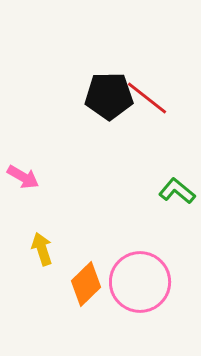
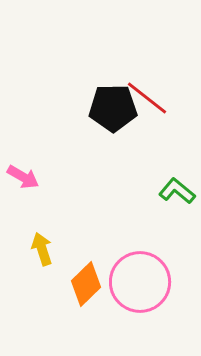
black pentagon: moved 4 px right, 12 px down
